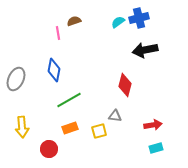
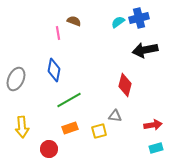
brown semicircle: rotated 40 degrees clockwise
